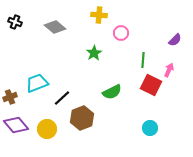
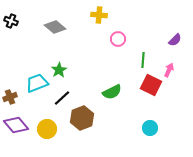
black cross: moved 4 px left, 1 px up
pink circle: moved 3 px left, 6 px down
green star: moved 35 px left, 17 px down
